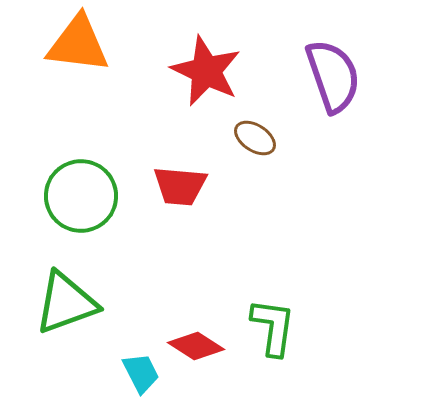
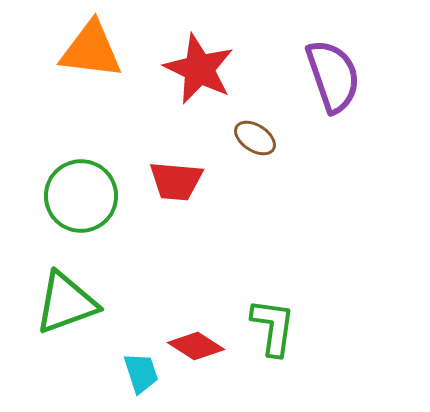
orange triangle: moved 13 px right, 6 px down
red star: moved 7 px left, 2 px up
red trapezoid: moved 4 px left, 5 px up
cyan trapezoid: rotated 9 degrees clockwise
